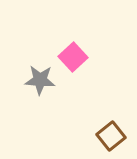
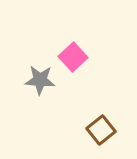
brown square: moved 10 px left, 6 px up
